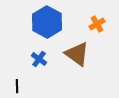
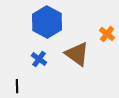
orange cross: moved 10 px right, 10 px down; rotated 21 degrees counterclockwise
